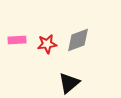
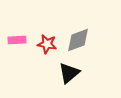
red star: rotated 18 degrees clockwise
black triangle: moved 10 px up
